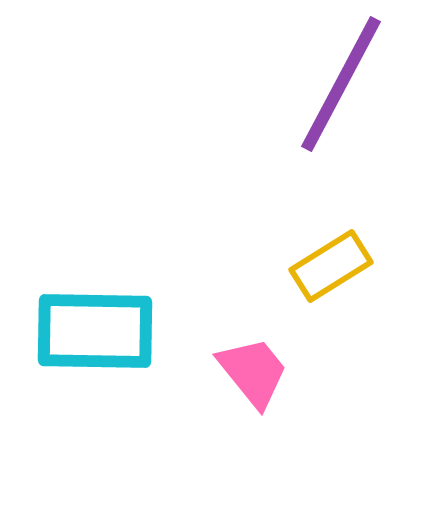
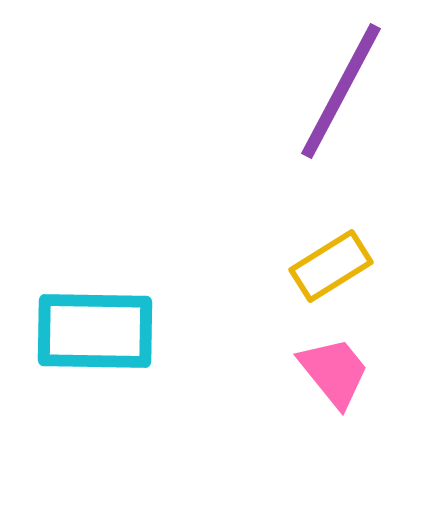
purple line: moved 7 px down
pink trapezoid: moved 81 px right
